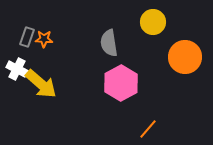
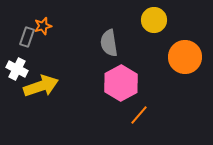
yellow circle: moved 1 px right, 2 px up
orange star: moved 1 px left, 13 px up; rotated 18 degrees counterclockwise
yellow arrow: moved 2 px down; rotated 60 degrees counterclockwise
orange line: moved 9 px left, 14 px up
